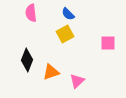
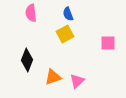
blue semicircle: rotated 24 degrees clockwise
orange triangle: moved 2 px right, 5 px down
